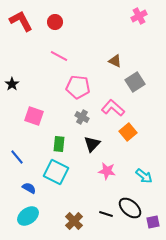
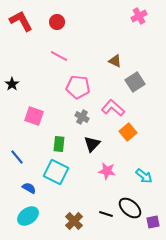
red circle: moved 2 px right
